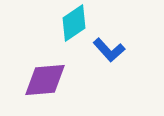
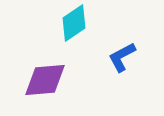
blue L-shape: moved 13 px right, 7 px down; rotated 104 degrees clockwise
